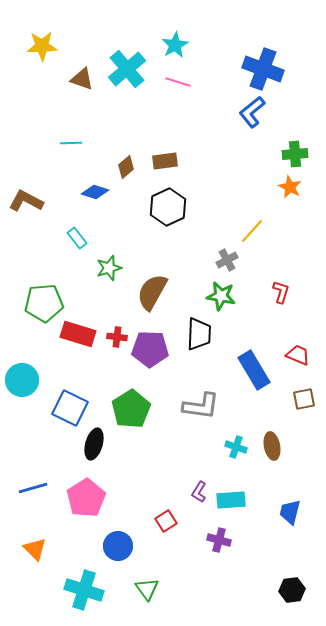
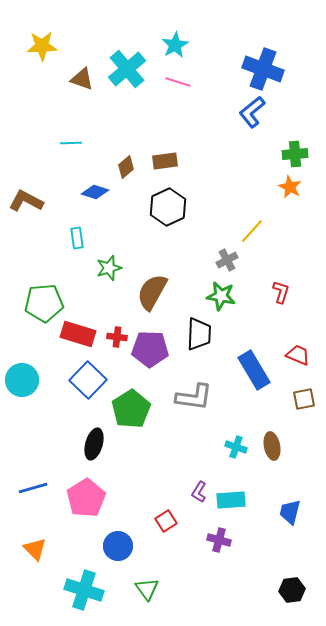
cyan rectangle at (77, 238): rotated 30 degrees clockwise
gray L-shape at (201, 406): moved 7 px left, 9 px up
blue square at (70, 408): moved 18 px right, 28 px up; rotated 18 degrees clockwise
